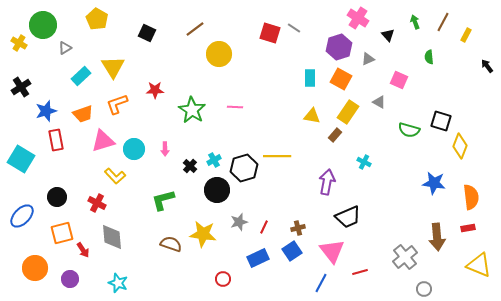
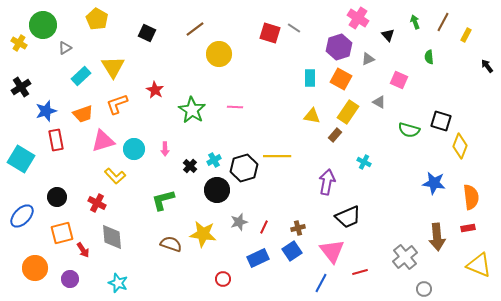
red star at (155, 90): rotated 30 degrees clockwise
